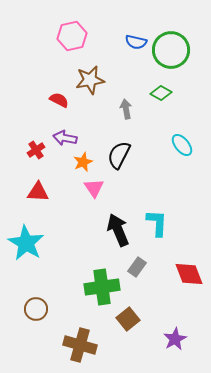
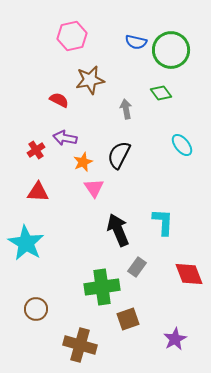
green diamond: rotated 25 degrees clockwise
cyan L-shape: moved 6 px right, 1 px up
brown square: rotated 20 degrees clockwise
